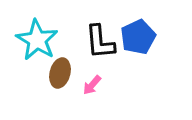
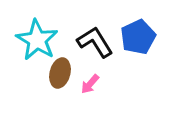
black L-shape: moved 5 px left; rotated 153 degrees clockwise
pink arrow: moved 2 px left, 1 px up
